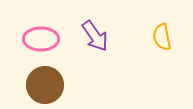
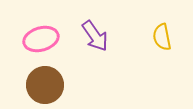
pink ellipse: rotated 16 degrees counterclockwise
